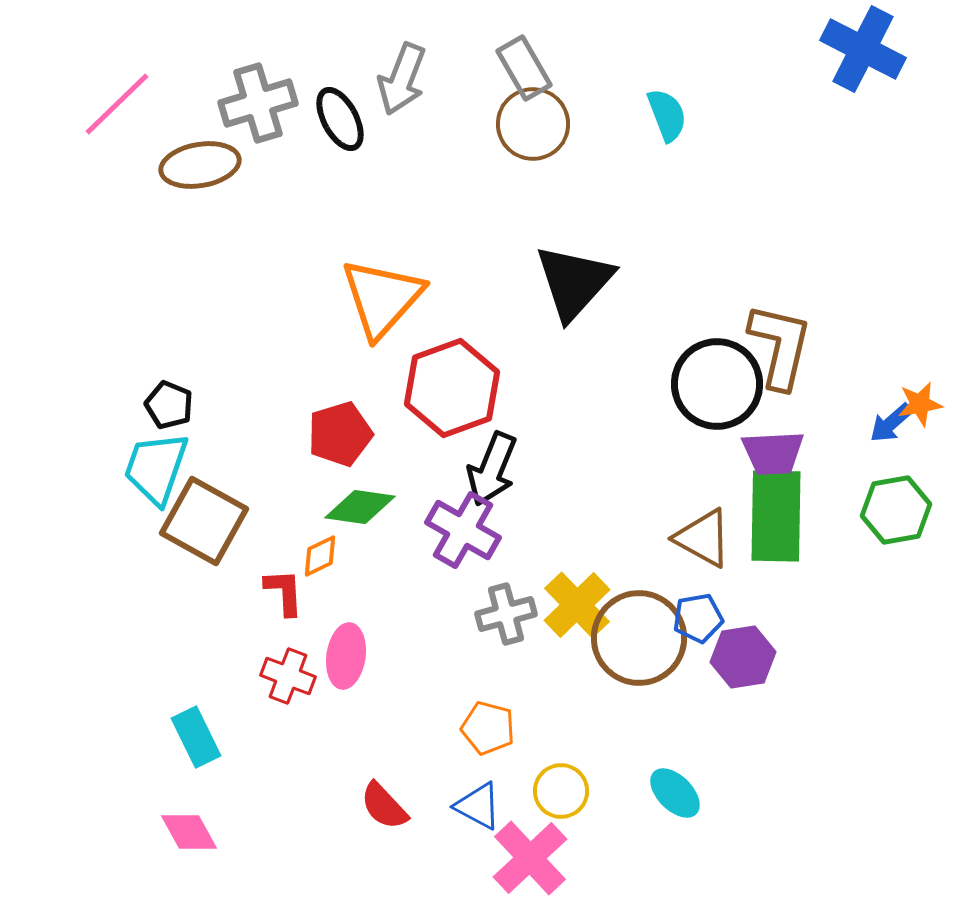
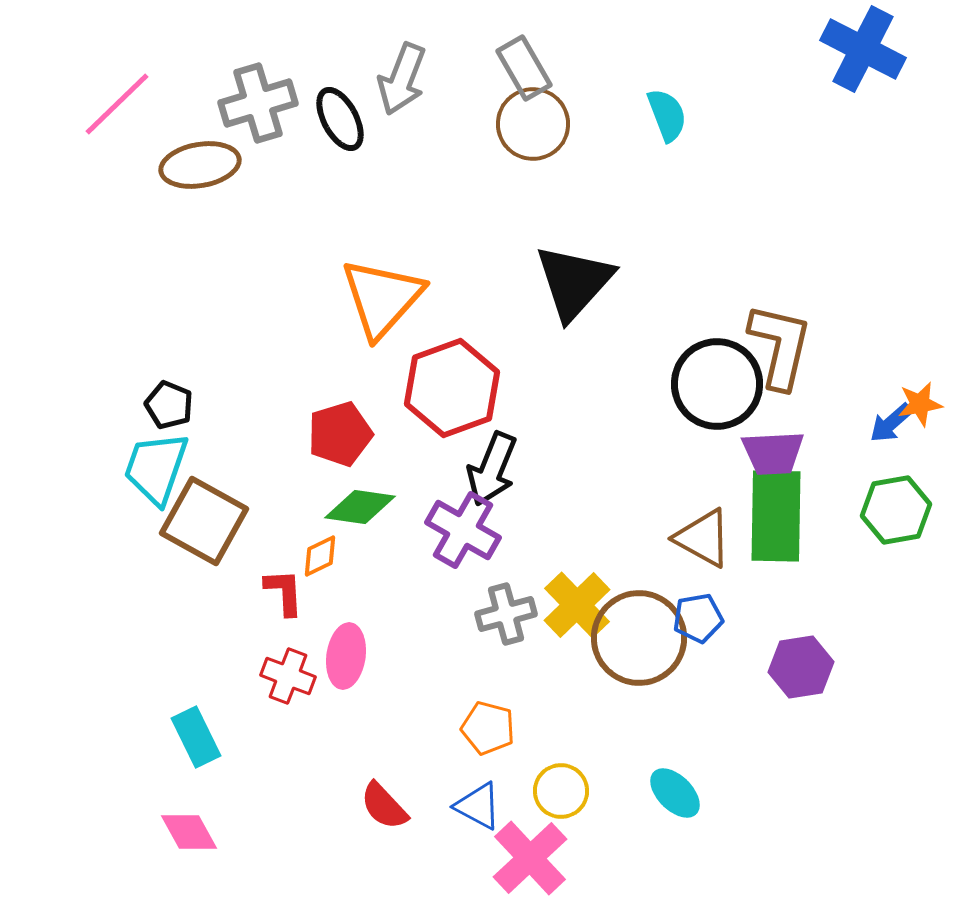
purple hexagon at (743, 657): moved 58 px right, 10 px down
